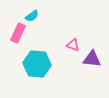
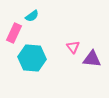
pink rectangle: moved 4 px left
pink triangle: moved 2 px down; rotated 32 degrees clockwise
cyan hexagon: moved 5 px left, 6 px up
